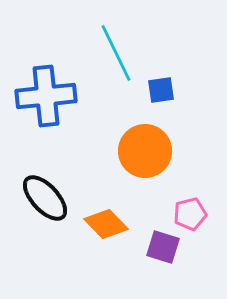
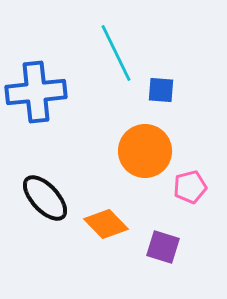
blue square: rotated 12 degrees clockwise
blue cross: moved 10 px left, 4 px up
pink pentagon: moved 27 px up
